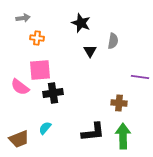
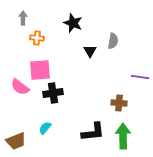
gray arrow: rotated 80 degrees counterclockwise
black star: moved 8 px left
brown trapezoid: moved 3 px left, 2 px down
